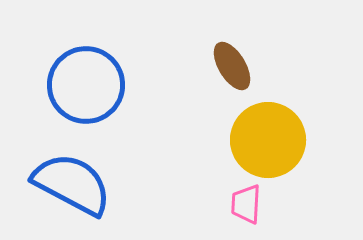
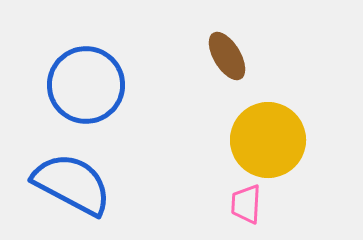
brown ellipse: moved 5 px left, 10 px up
